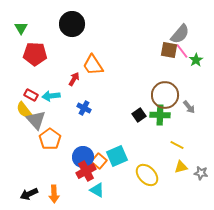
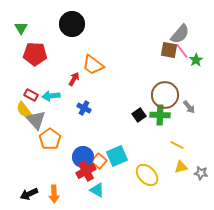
orange trapezoid: rotated 20 degrees counterclockwise
